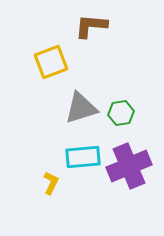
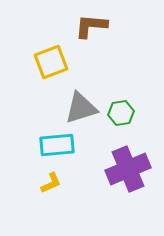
cyan rectangle: moved 26 px left, 12 px up
purple cross: moved 1 px left, 3 px down
yellow L-shape: rotated 40 degrees clockwise
